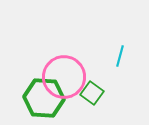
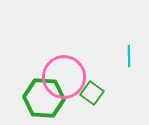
cyan line: moved 9 px right; rotated 15 degrees counterclockwise
